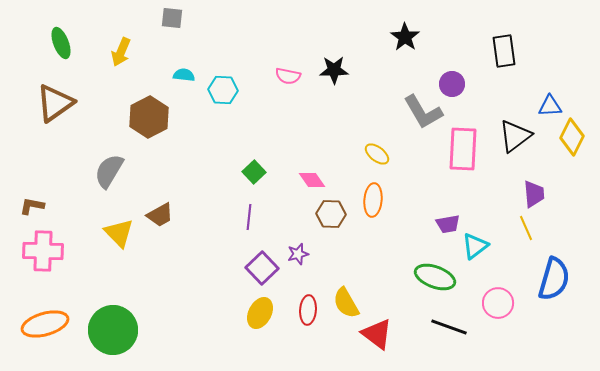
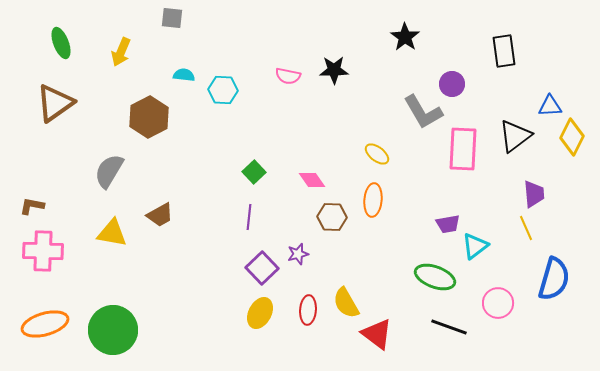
brown hexagon at (331, 214): moved 1 px right, 3 px down
yellow triangle at (119, 233): moved 7 px left; rotated 36 degrees counterclockwise
